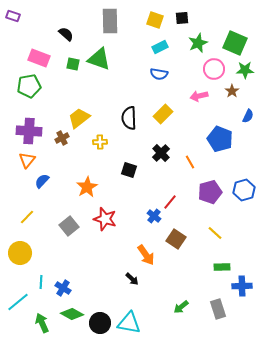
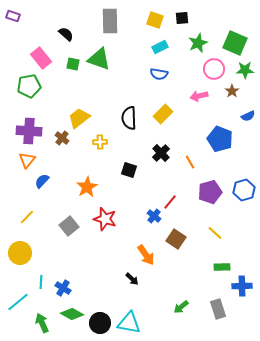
pink rectangle at (39, 58): moved 2 px right; rotated 30 degrees clockwise
blue semicircle at (248, 116): rotated 40 degrees clockwise
brown cross at (62, 138): rotated 24 degrees counterclockwise
